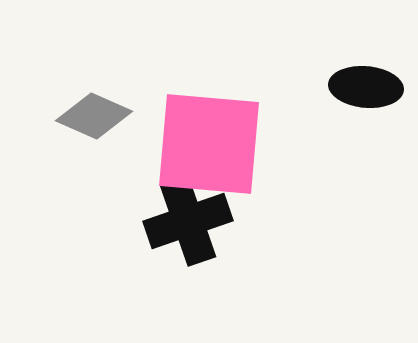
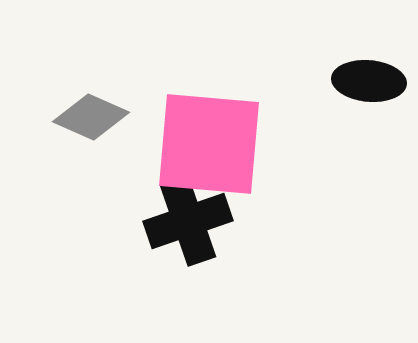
black ellipse: moved 3 px right, 6 px up
gray diamond: moved 3 px left, 1 px down
